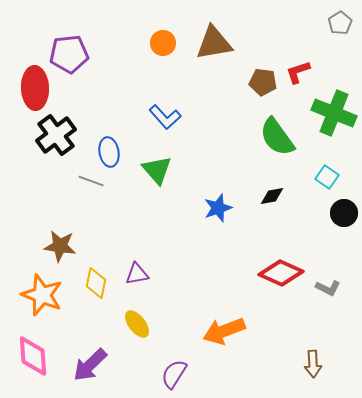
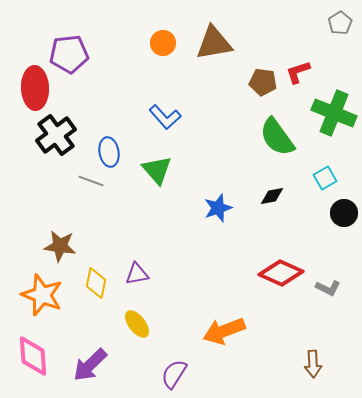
cyan square: moved 2 px left, 1 px down; rotated 25 degrees clockwise
